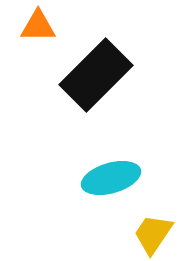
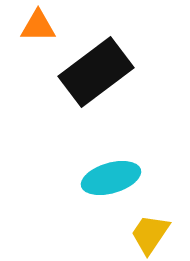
black rectangle: moved 3 px up; rotated 8 degrees clockwise
yellow trapezoid: moved 3 px left
